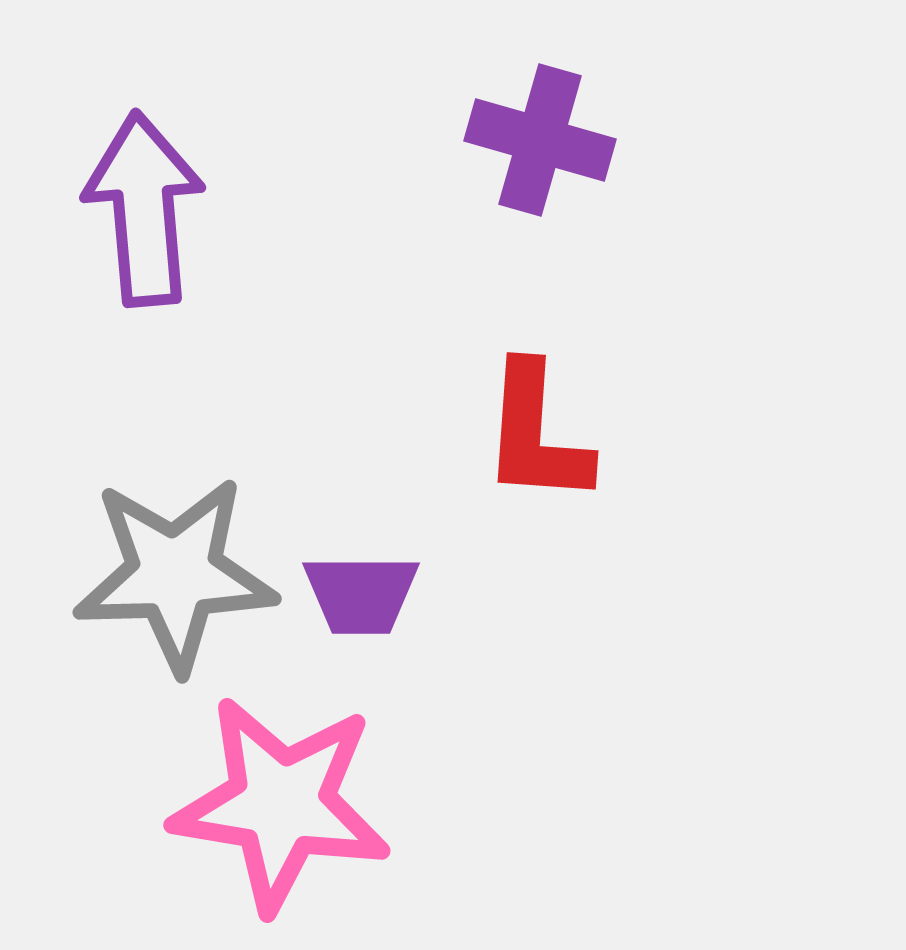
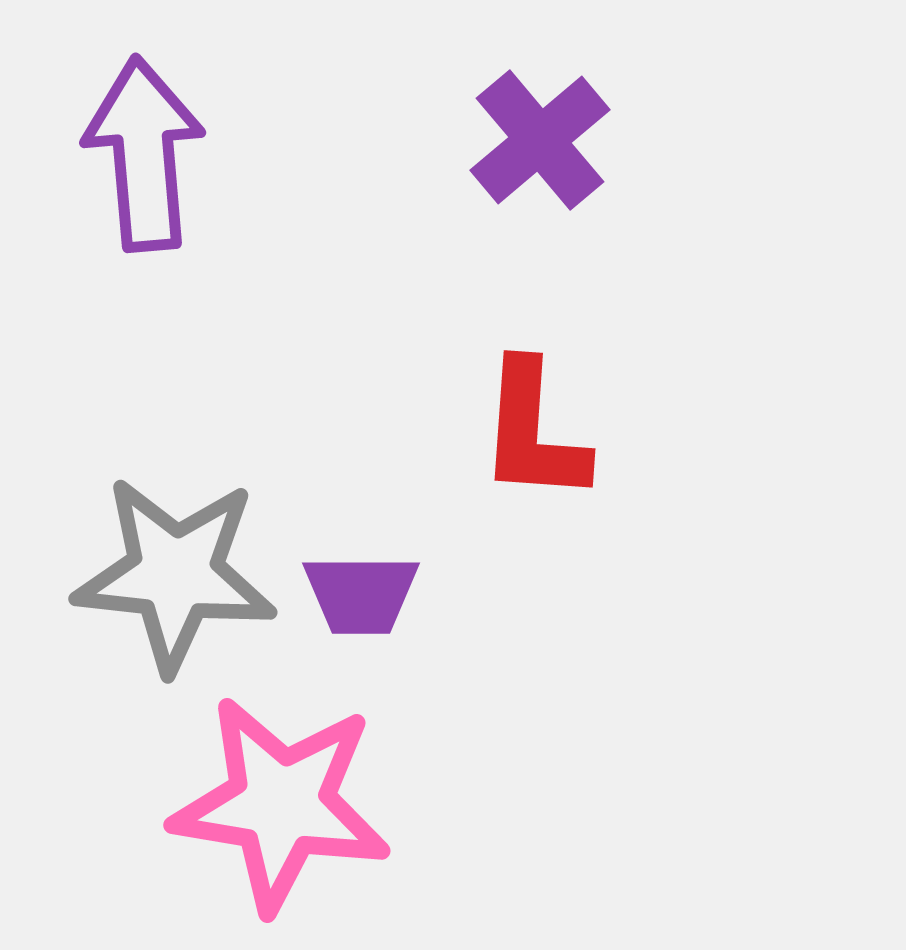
purple cross: rotated 34 degrees clockwise
purple arrow: moved 55 px up
red L-shape: moved 3 px left, 2 px up
gray star: rotated 8 degrees clockwise
